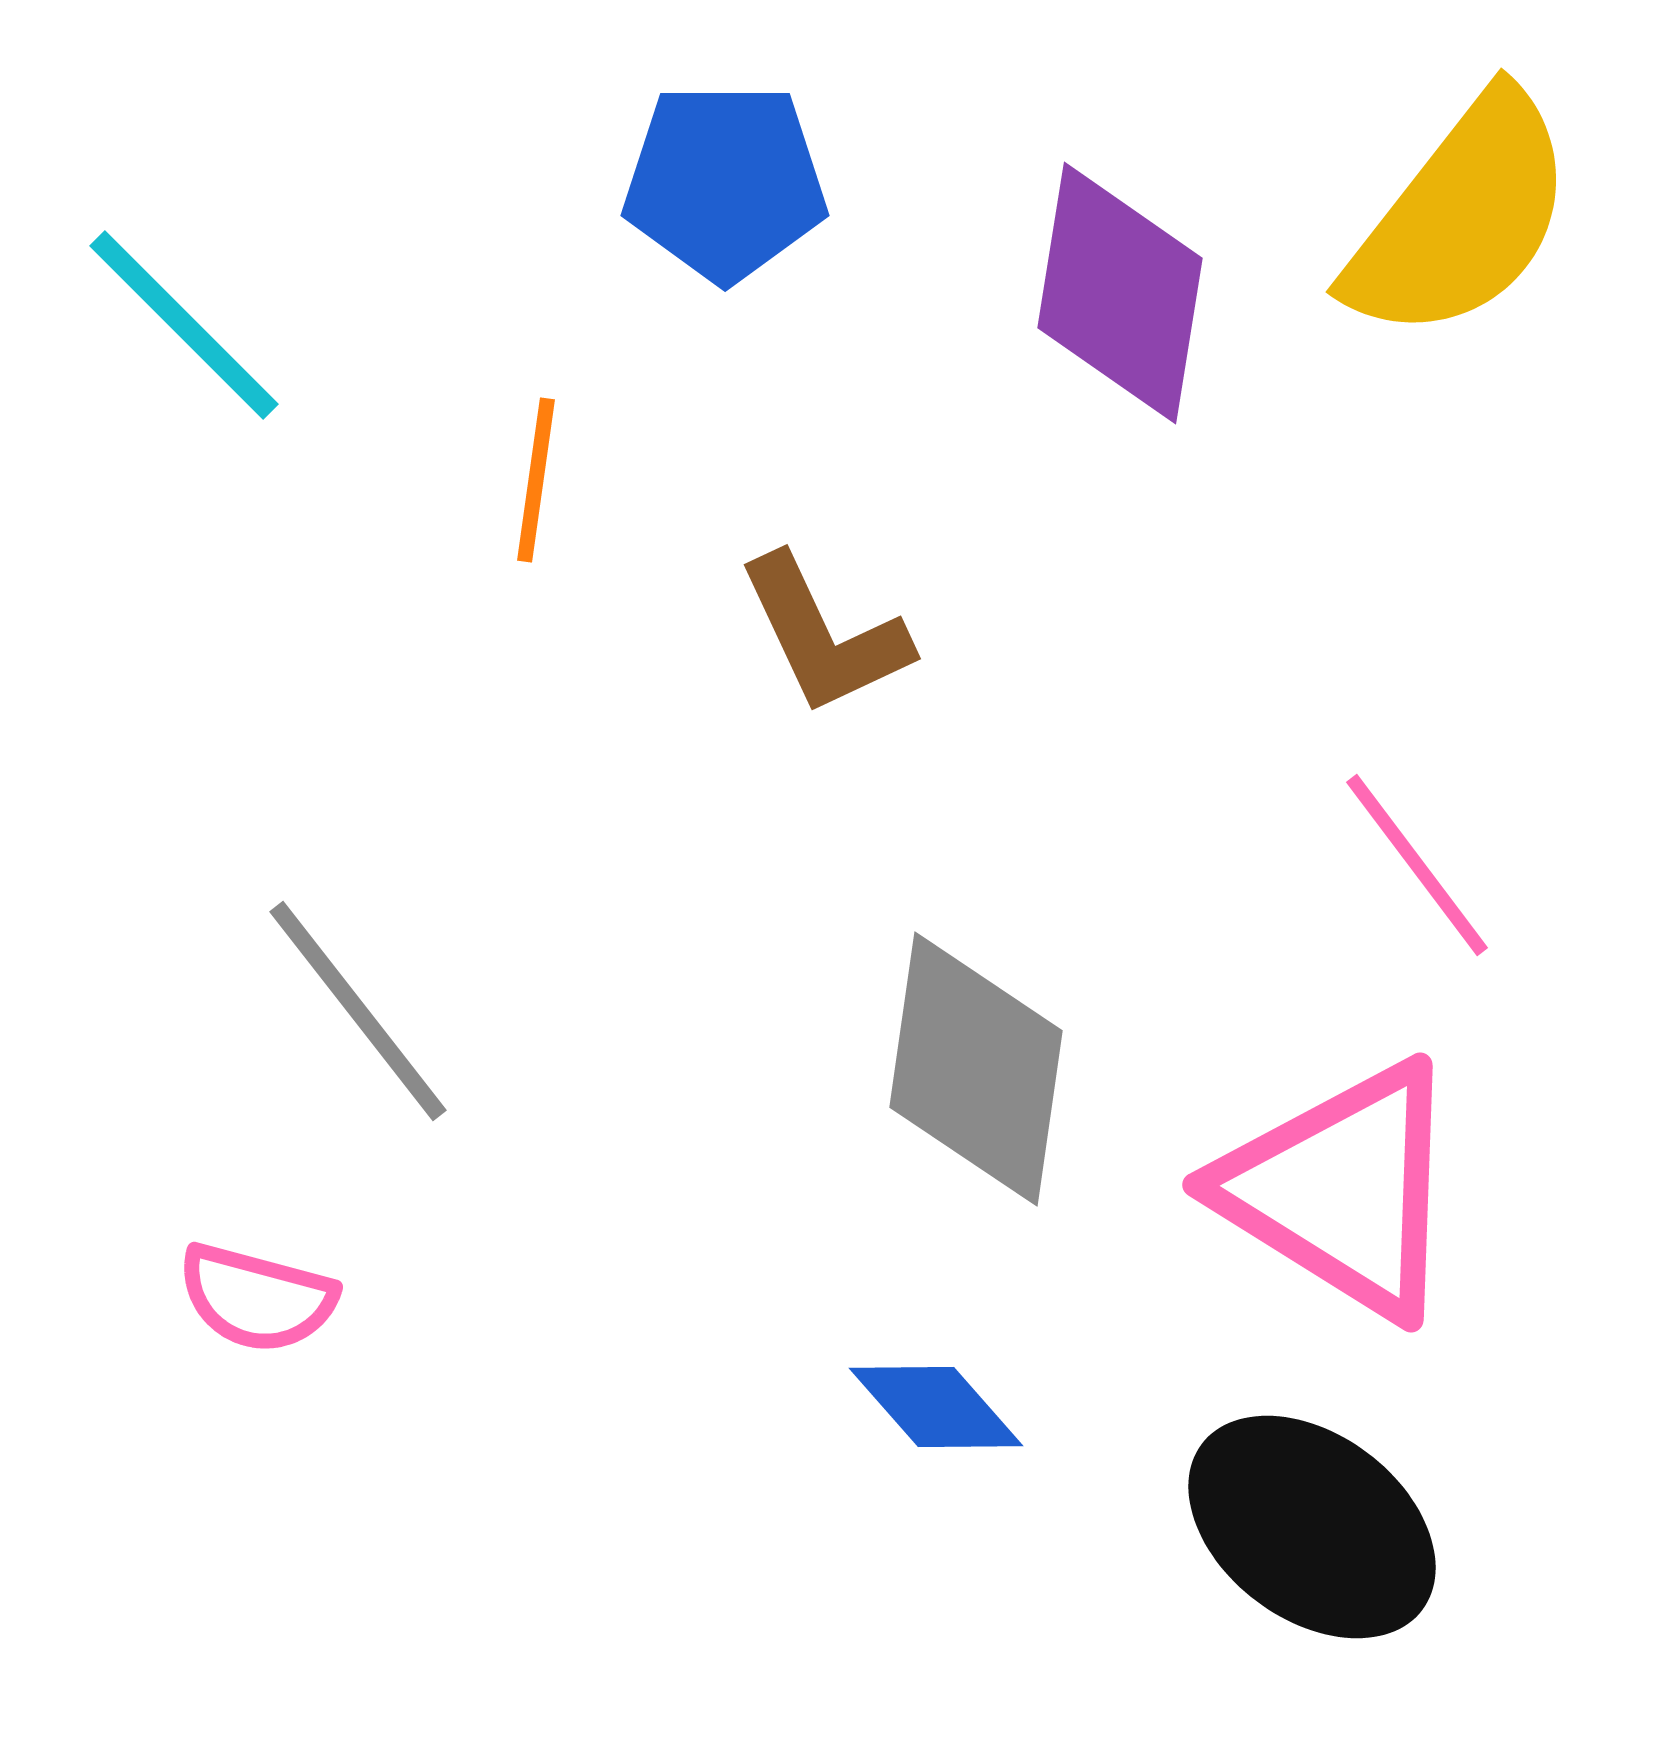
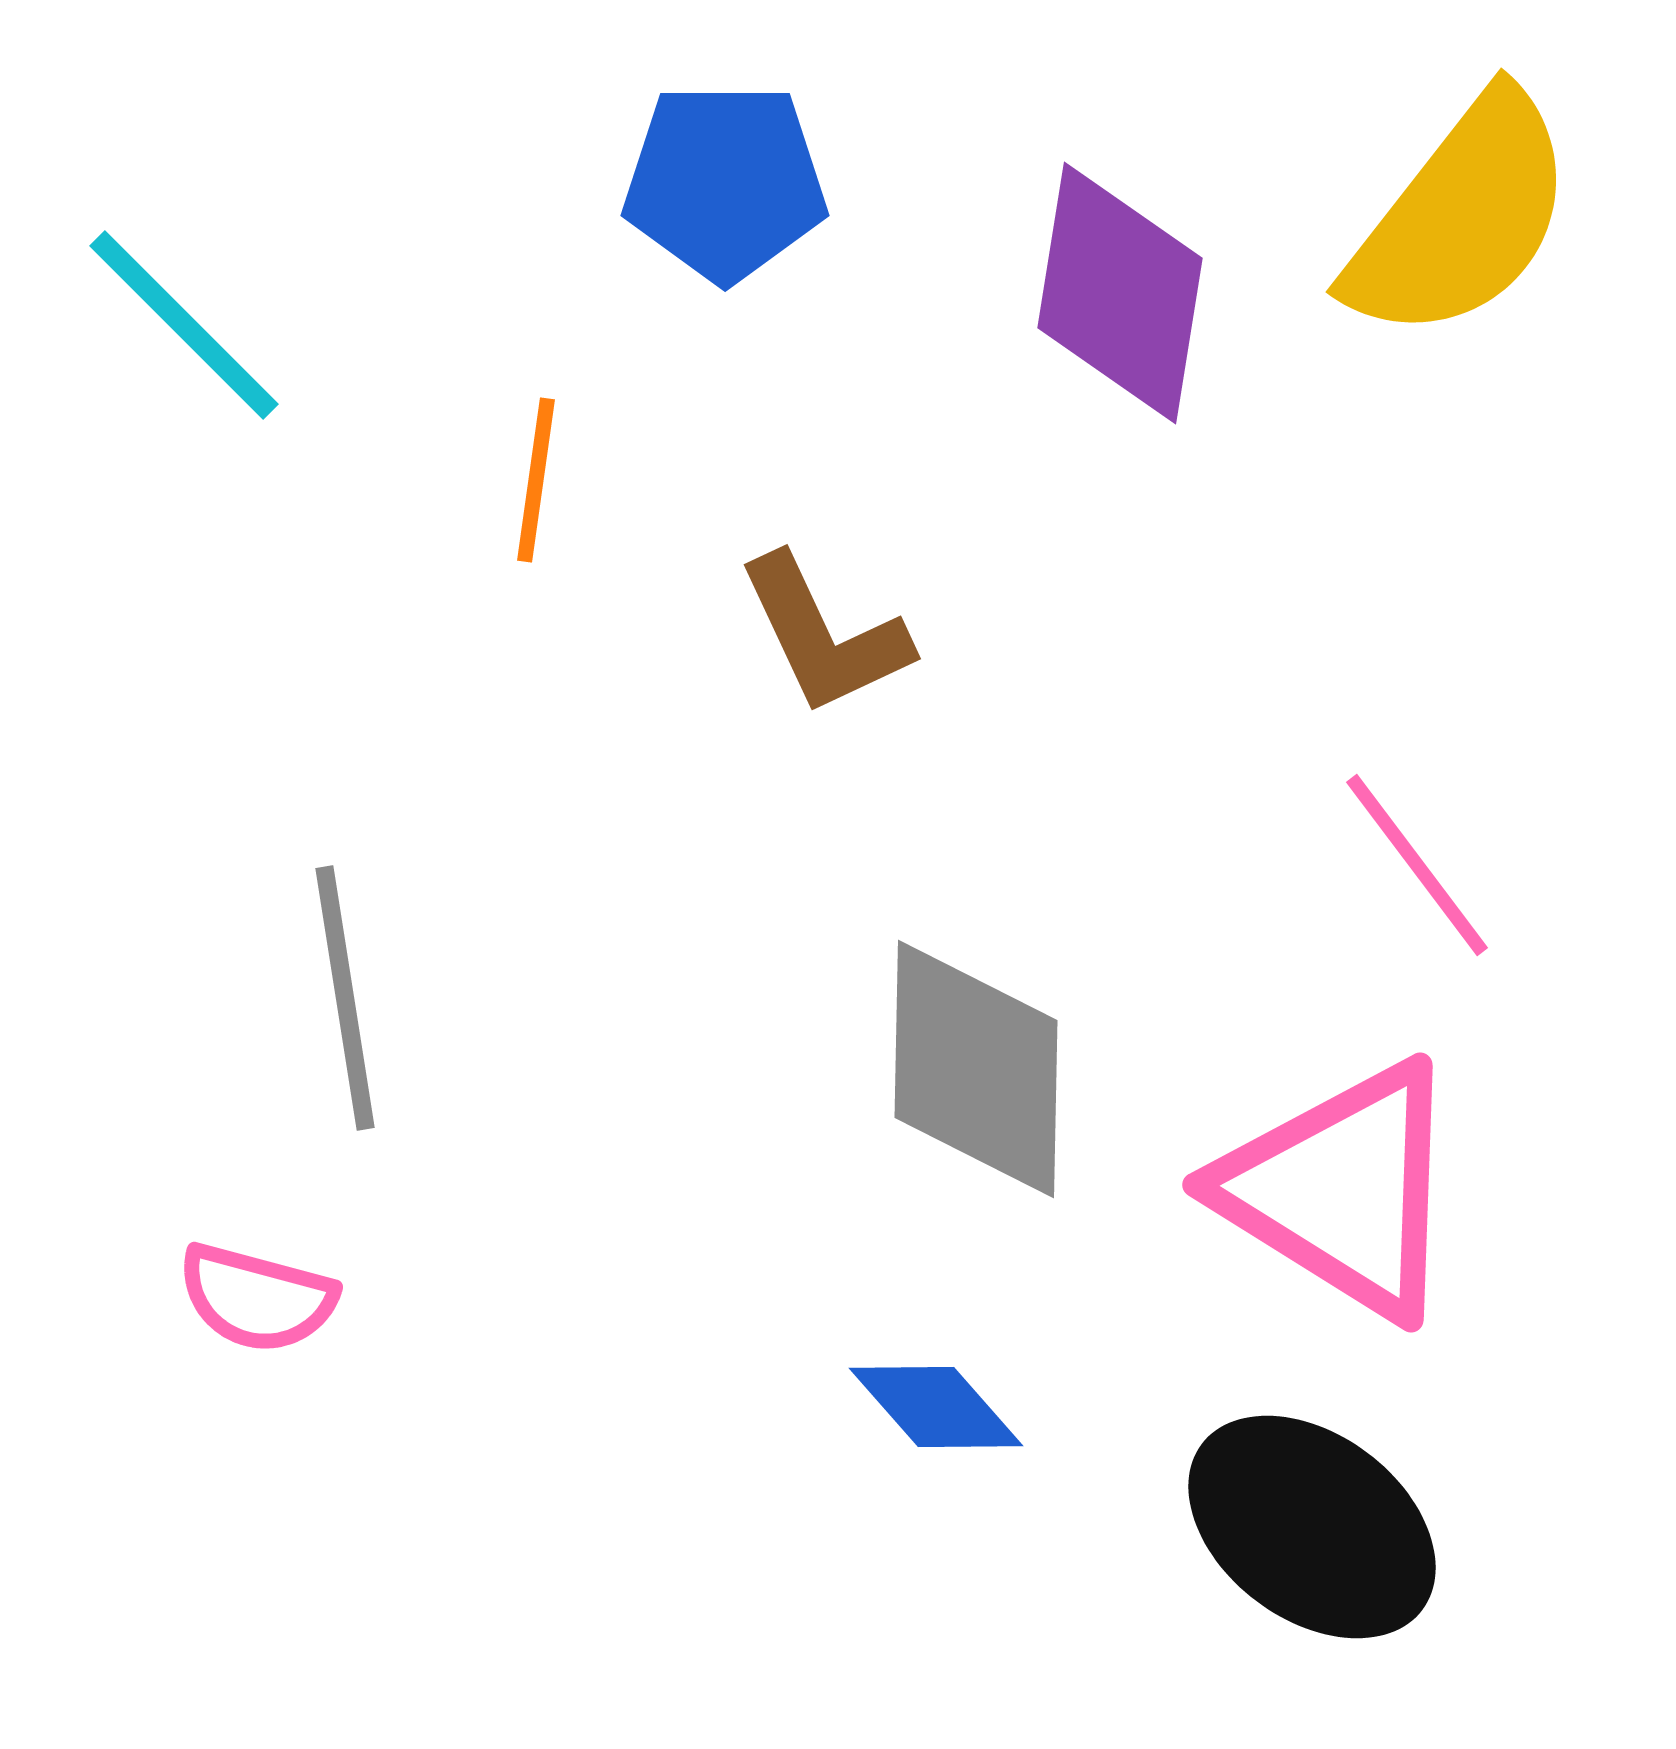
gray line: moved 13 px left, 13 px up; rotated 29 degrees clockwise
gray diamond: rotated 7 degrees counterclockwise
